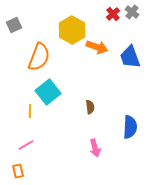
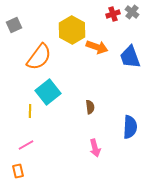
red cross: rotated 24 degrees clockwise
orange semicircle: rotated 16 degrees clockwise
